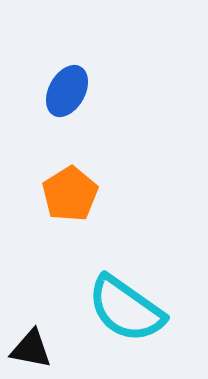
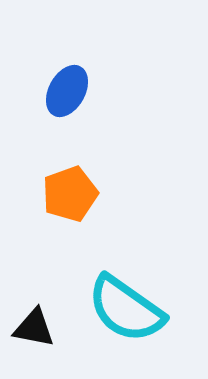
orange pentagon: rotated 12 degrees clockwise
black triangle: moved 3 px right, 21 px up
